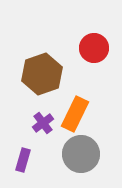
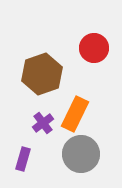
purple rectangle: moved 1 px up
